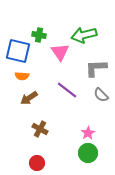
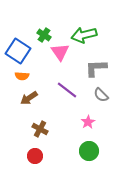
green cross: moved 5 px right; rotated 24 degrees clockwise
blue square: rotated 20 degrees clockwise
pink star: moved 11 px up
green circle: moved 1 px right, 2 px up
red circle: moved 2 px left, 7 px up
